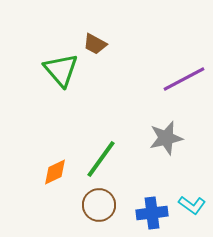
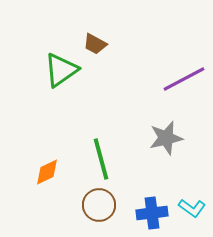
green triangle: rotated 36 degrees clockwise
green line: rotated 51 degrees counterclockwise
orange diamond: moved 8 px left
cyan L-shape: moved 3 px down
